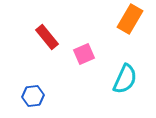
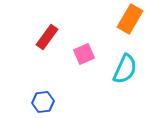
red rectangle: rotated 75 degrees clockwise
cyan semicircle: moved 10 px up
blue hexagon: moved 10 px right, 6 px down
